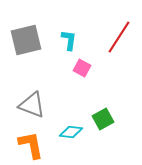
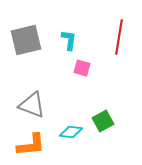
red line: rotated 24 degrees counterclockwise
pink square: rotated 12 degrees counterclockwise
green square: moved 2 px down
orange L-shape: rotated 96 degrees clockwise
